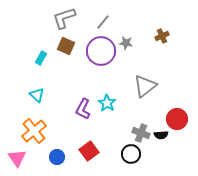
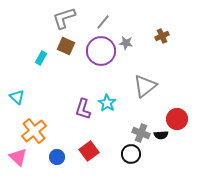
cyan triangle: moved 20 px left, 2 px down
purple L-shape: rotated 10 degrees counterclockwise
pink triangle: moved 1 px right, 1 px up; rotated 12 degrees counterclockwise
